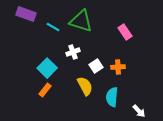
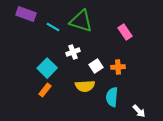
yellow semicircle: rotated 114 degrees clockwise
